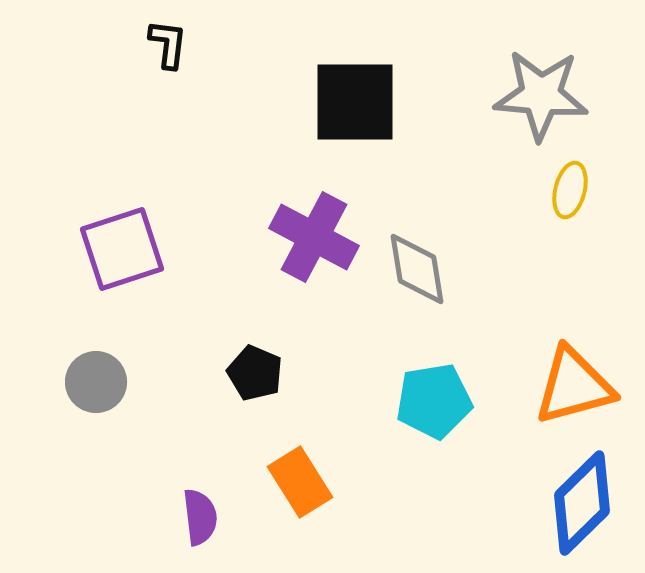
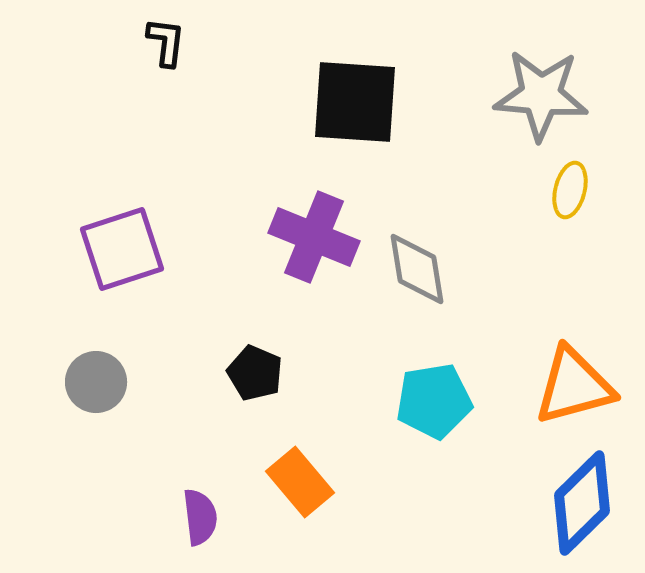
black L-shape: moved 2 px left, 2 px up
black square: rotated 4 degrees clockwise
purple cross: rotated 6 degrees counterclockwise
orange rectangle: rotated 8 degrees counterclockwise
